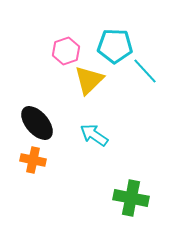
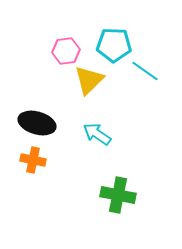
cyan pentagon: moved 1 px left, 1 px up
pink hexagon: rotated 12 degrees clockwise
cyan line: rotated 12 degrees counterclockwise
black ellipse: rotated 33 degrees counterclockwise
cyan arrow: moved 3 px right, 1 px up
green cross: moved 13 px left, 3 px up
